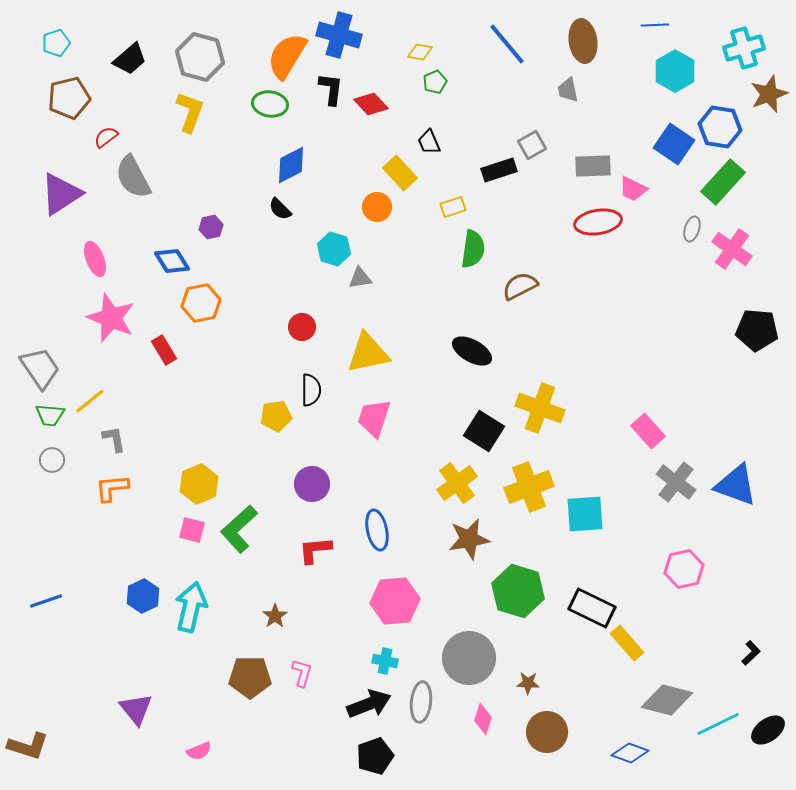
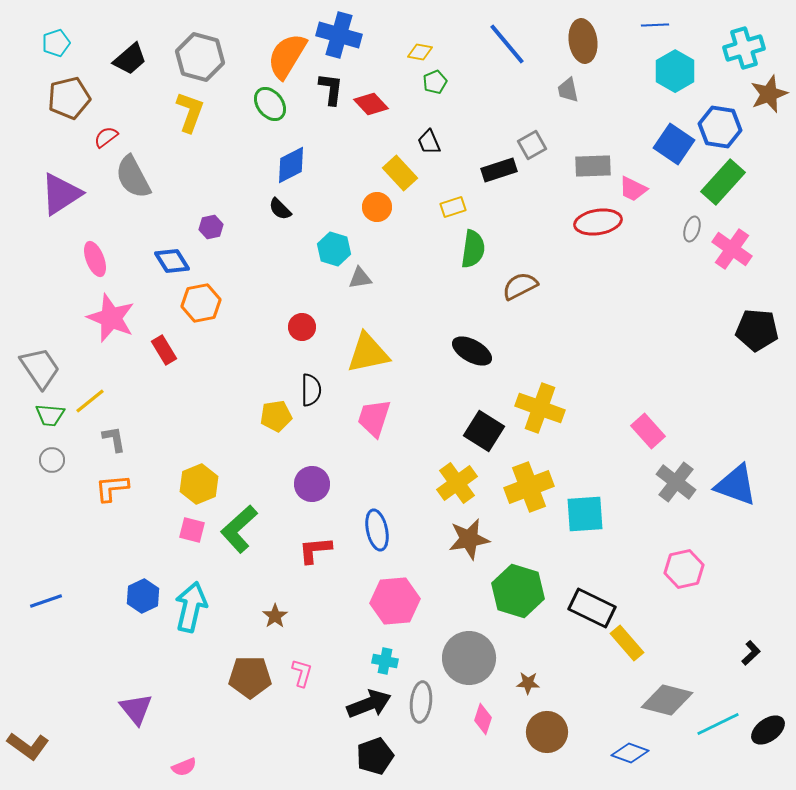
green ellipse at (270, 104): rotated 44 degrees clockwise
brown L-shape at (28, 746): rotated 18 degrees clockwise
pink semicircle at (199, 751): moved 15 px left, 16 px down
